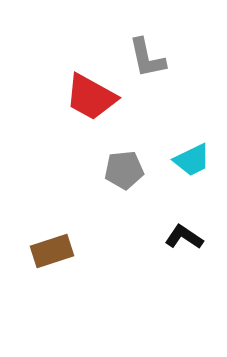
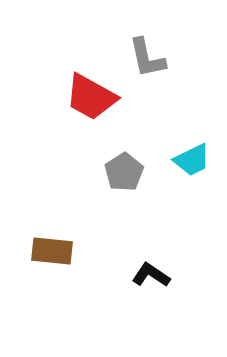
gray pentagon: moved 2 px down; rotated 27 degrees counterclockwise
black L-shape: moved 33 px left, 38 px down
brown rectangle: rotated 24 degrees clockwise
